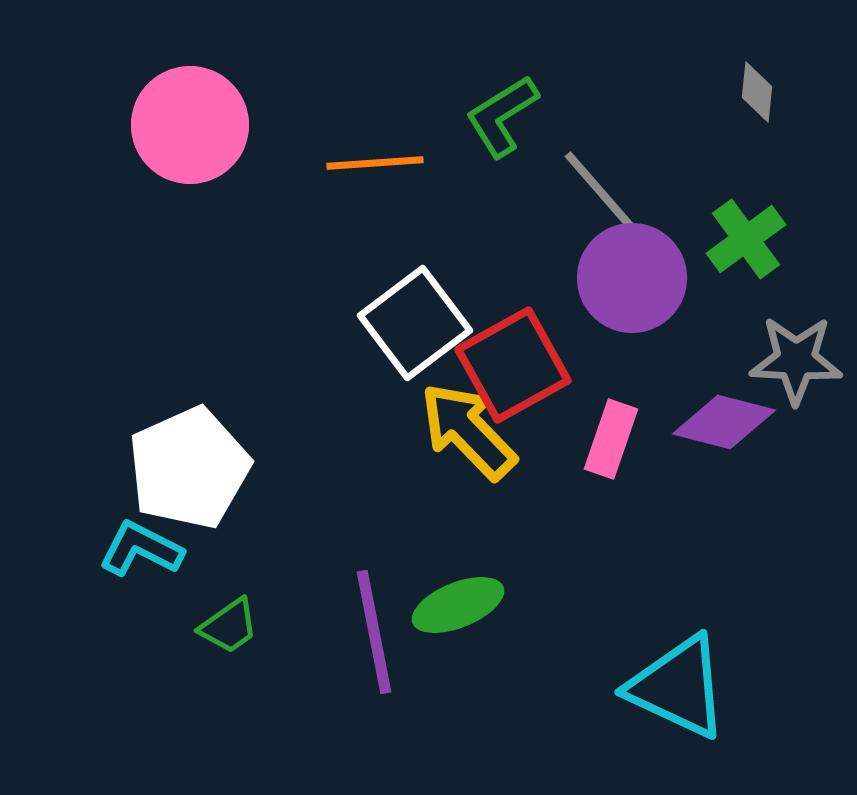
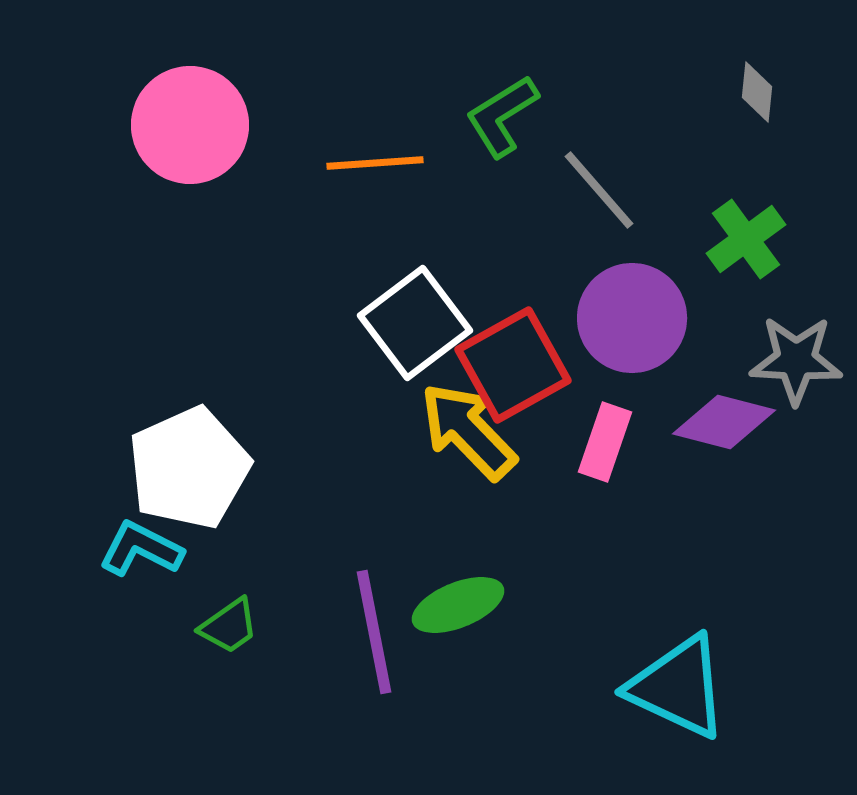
purple circle: moved 40 px down
pink rectangle: moved 6 px left, 3 px down
